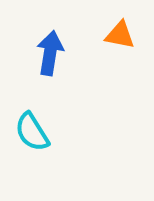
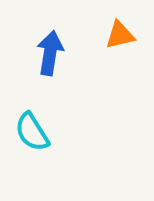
orange triangle: rotated 24 degrees counterclockwise
